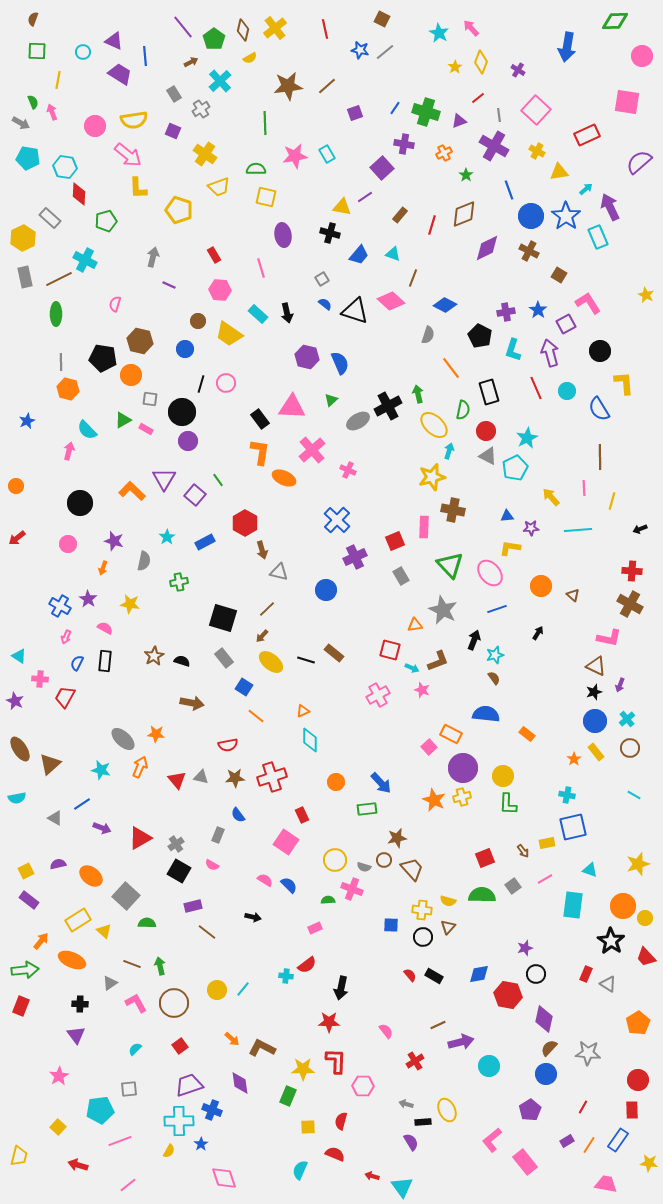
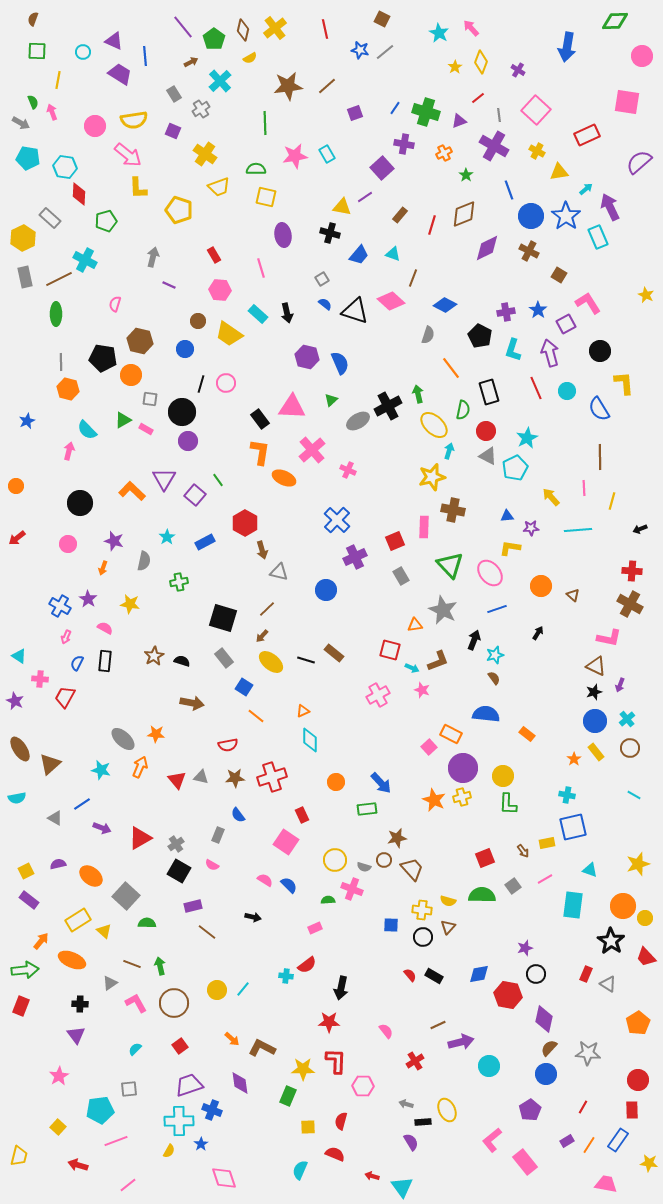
pink line at (120, 1141): moved 4 px left
